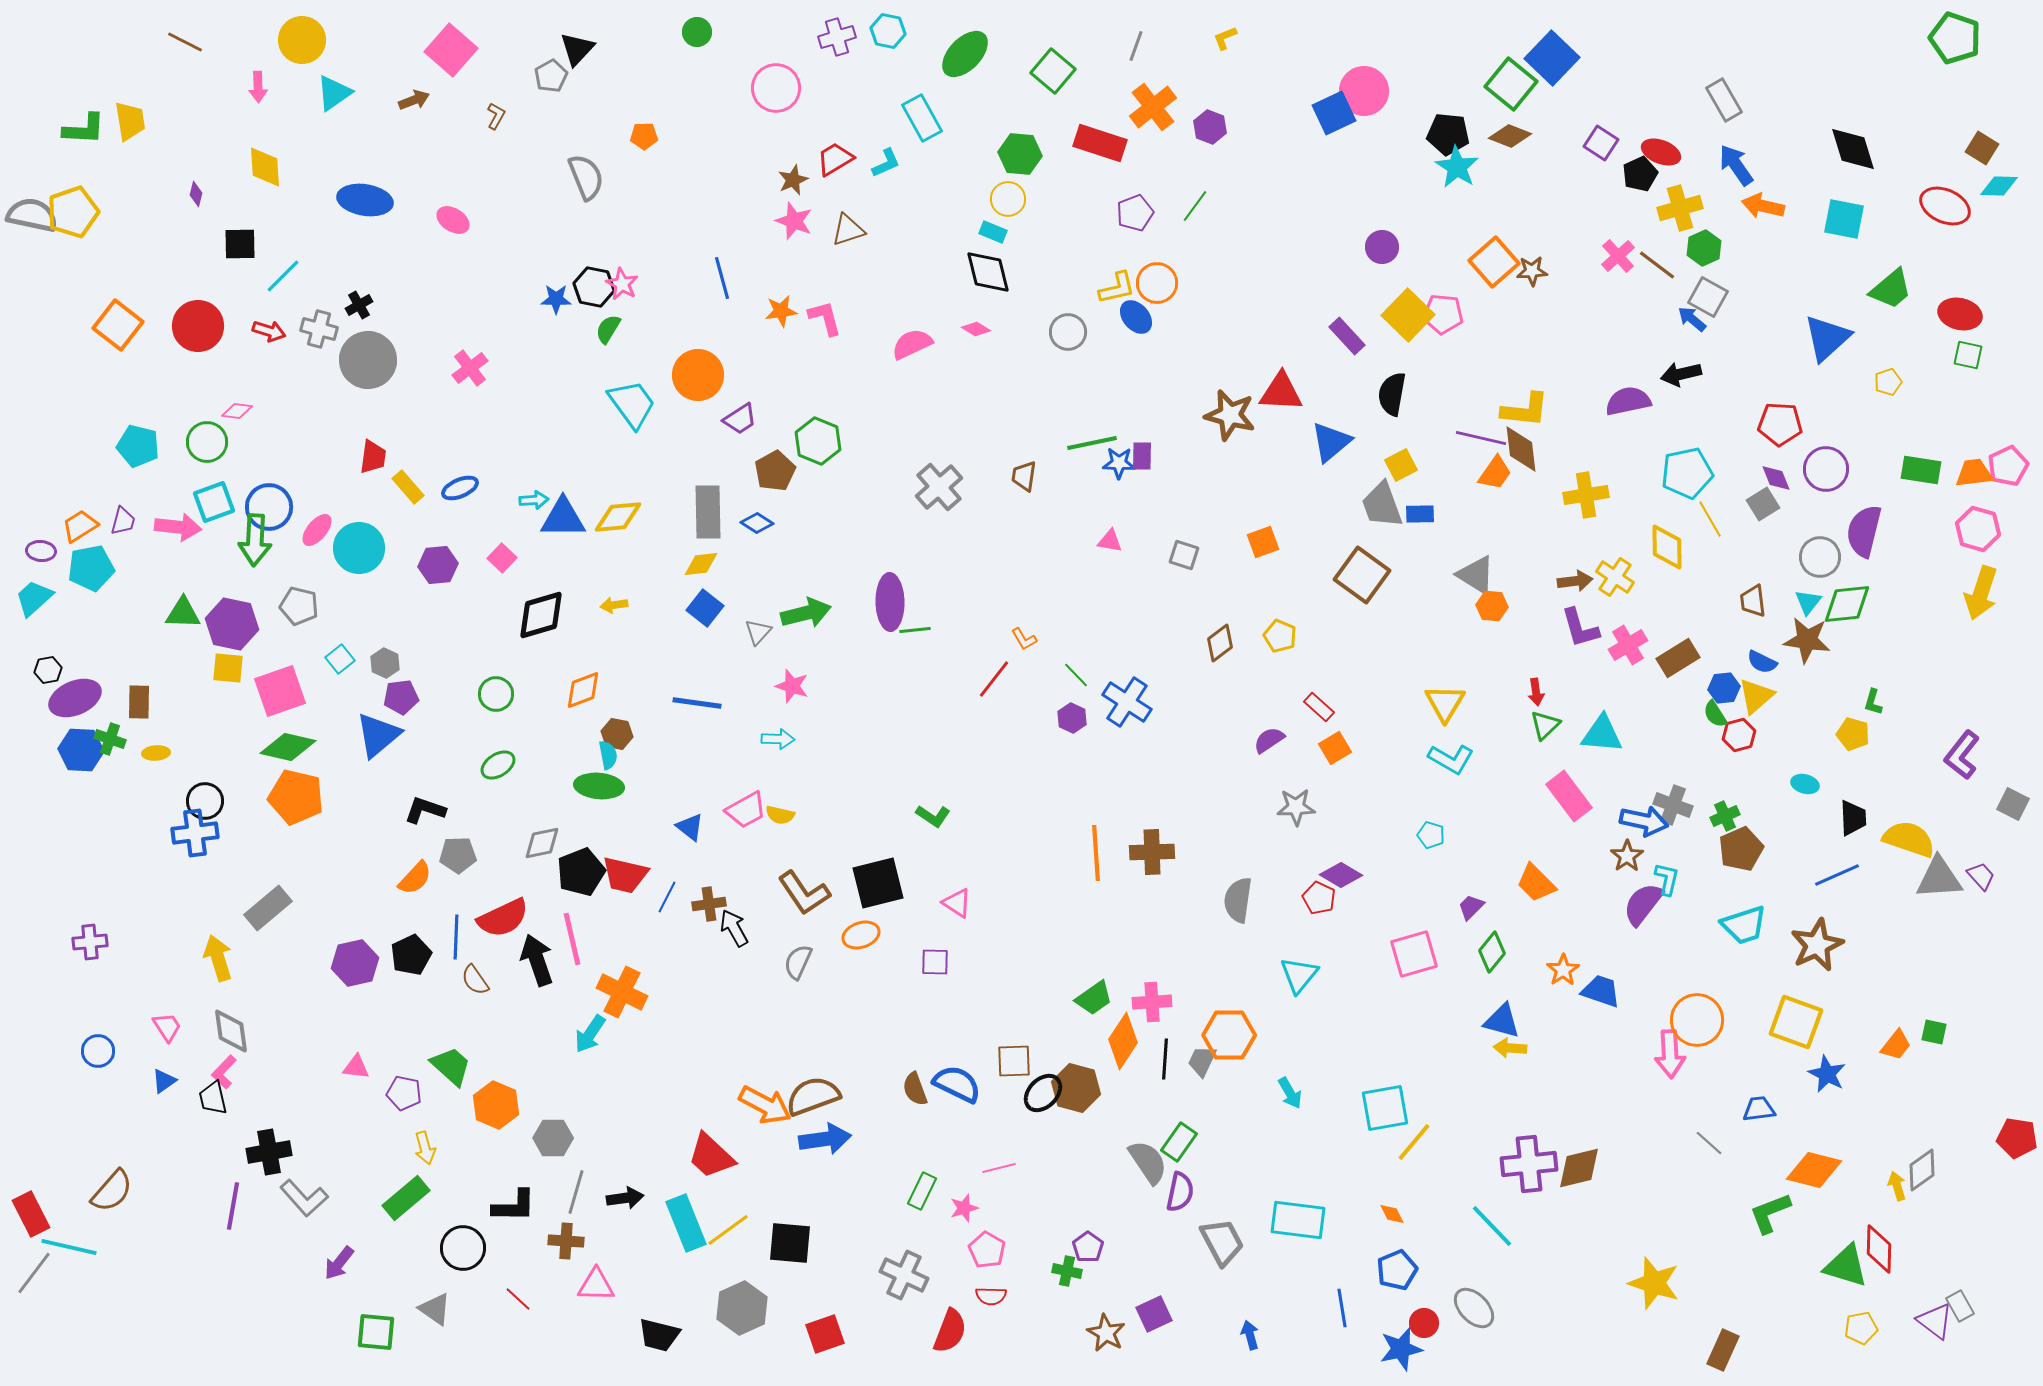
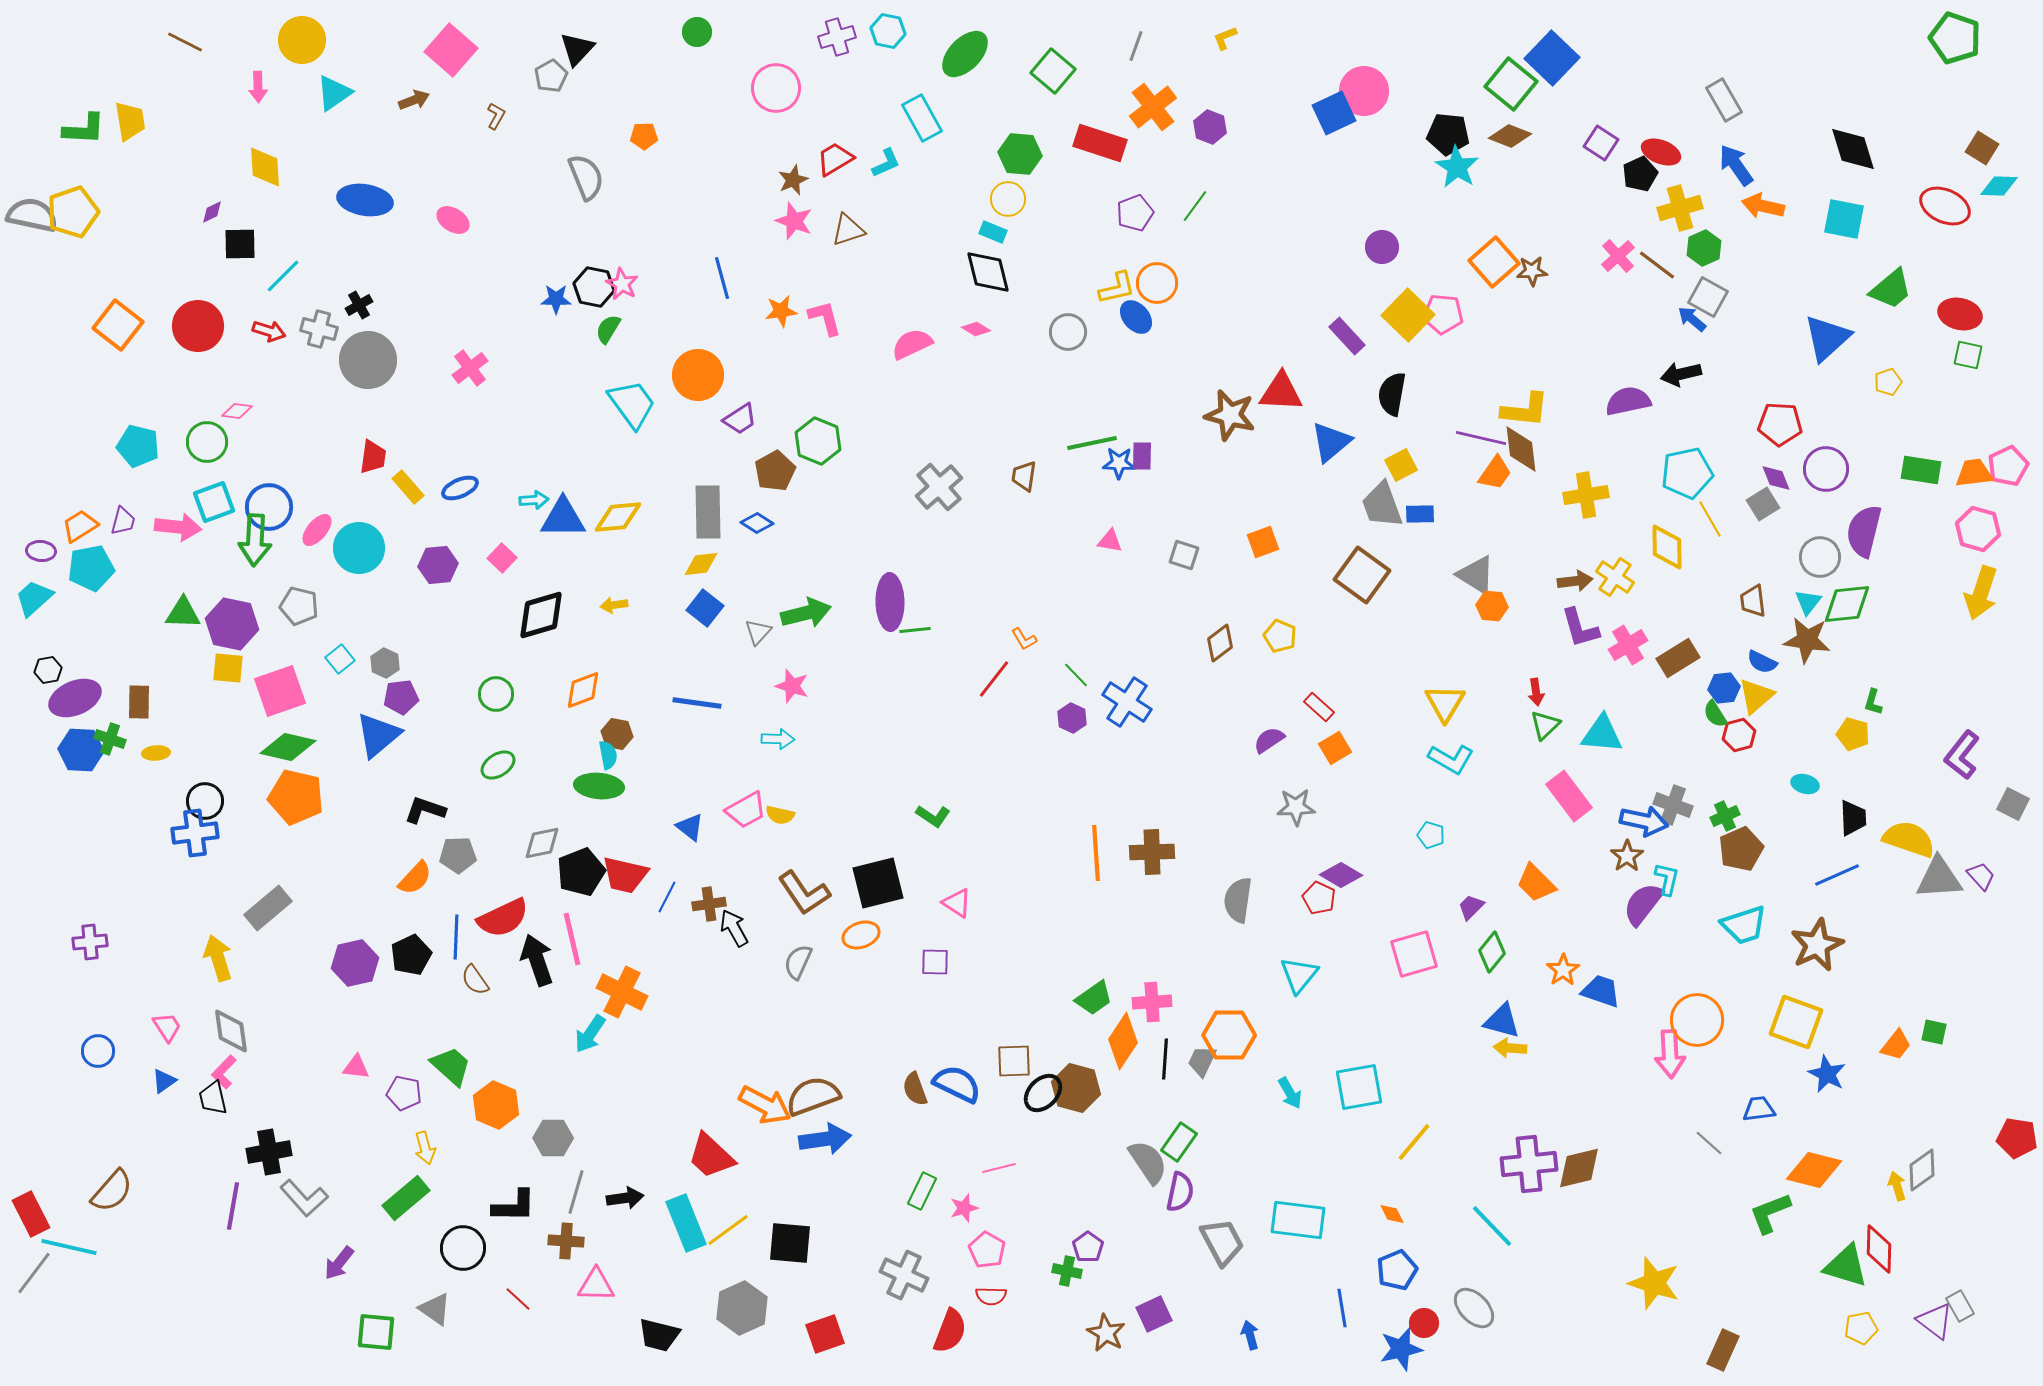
purple diamond at (196, 194): moved 16 px right, 18 px down; rotated 50 degrees clockwise
cyan square at (1385, 1108): moved 26 px left, 21 px up
